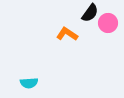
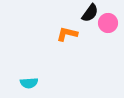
orange L-shape: rotated 20 degrees counterclockwise
